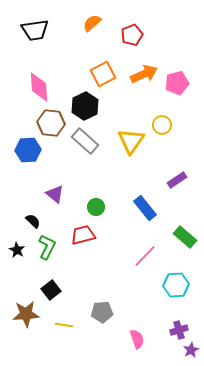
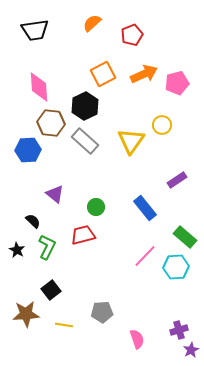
cyan hexagon: moved 18 px up
